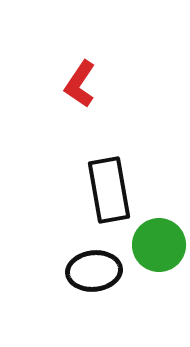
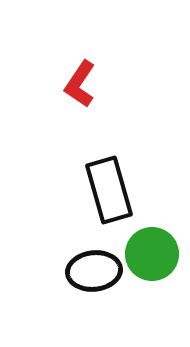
black rectangle: rotated 6 degrees counterclockwise
green circle: moved 7 px left, 9 px down
